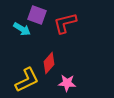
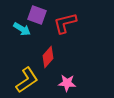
red diamond: moved 1 px left, 6 px up
yellow L-shape: rotated 8 degrees counterclockwise
